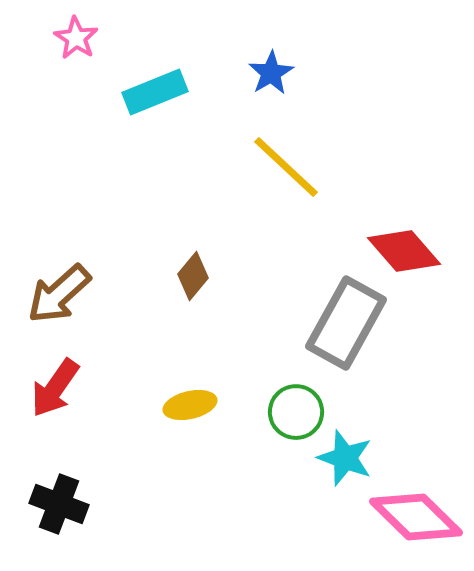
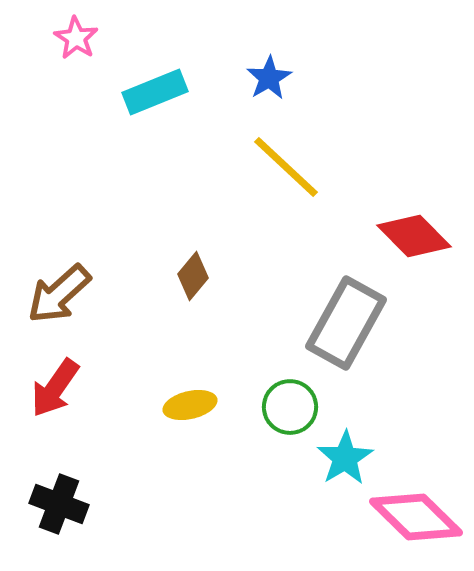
blue star: moved 2 px left, 5 px down
red diamond: moved 10 px right, 15 px up; rotated 4 degrees counterclockwise
green circle: moved 6 px left, 5 px up
cyan star: rotated 20 degrees clockwise
